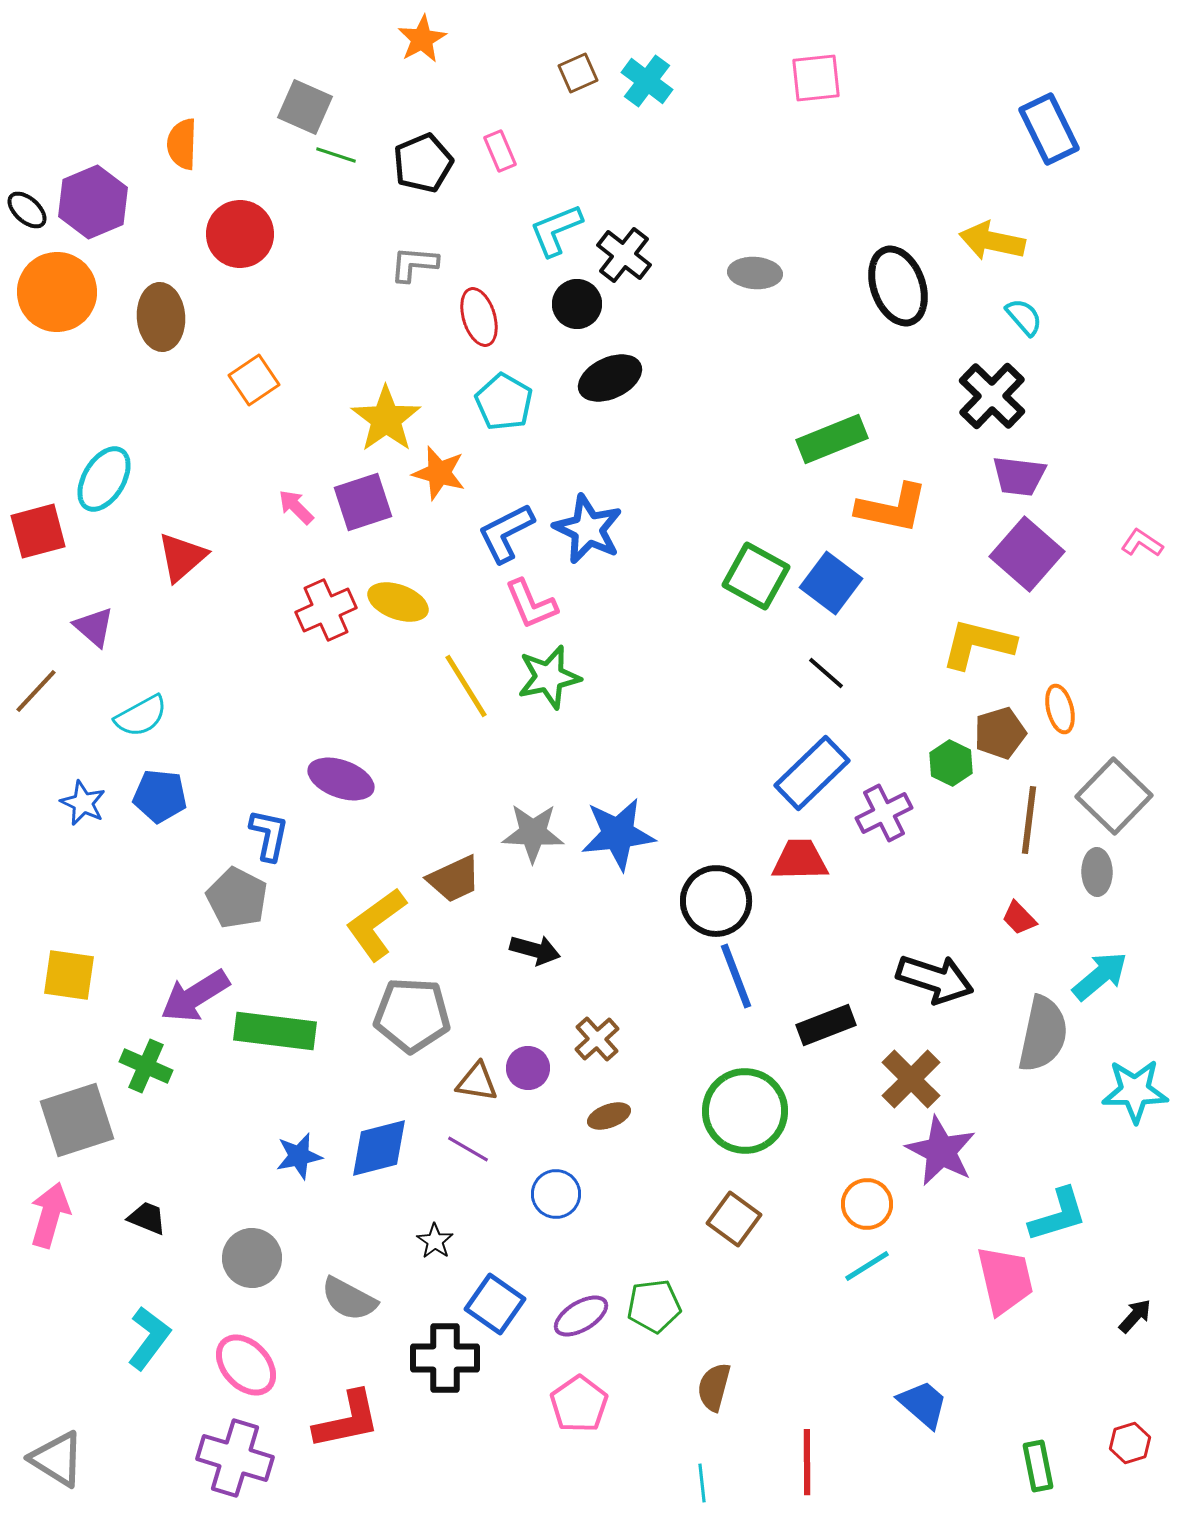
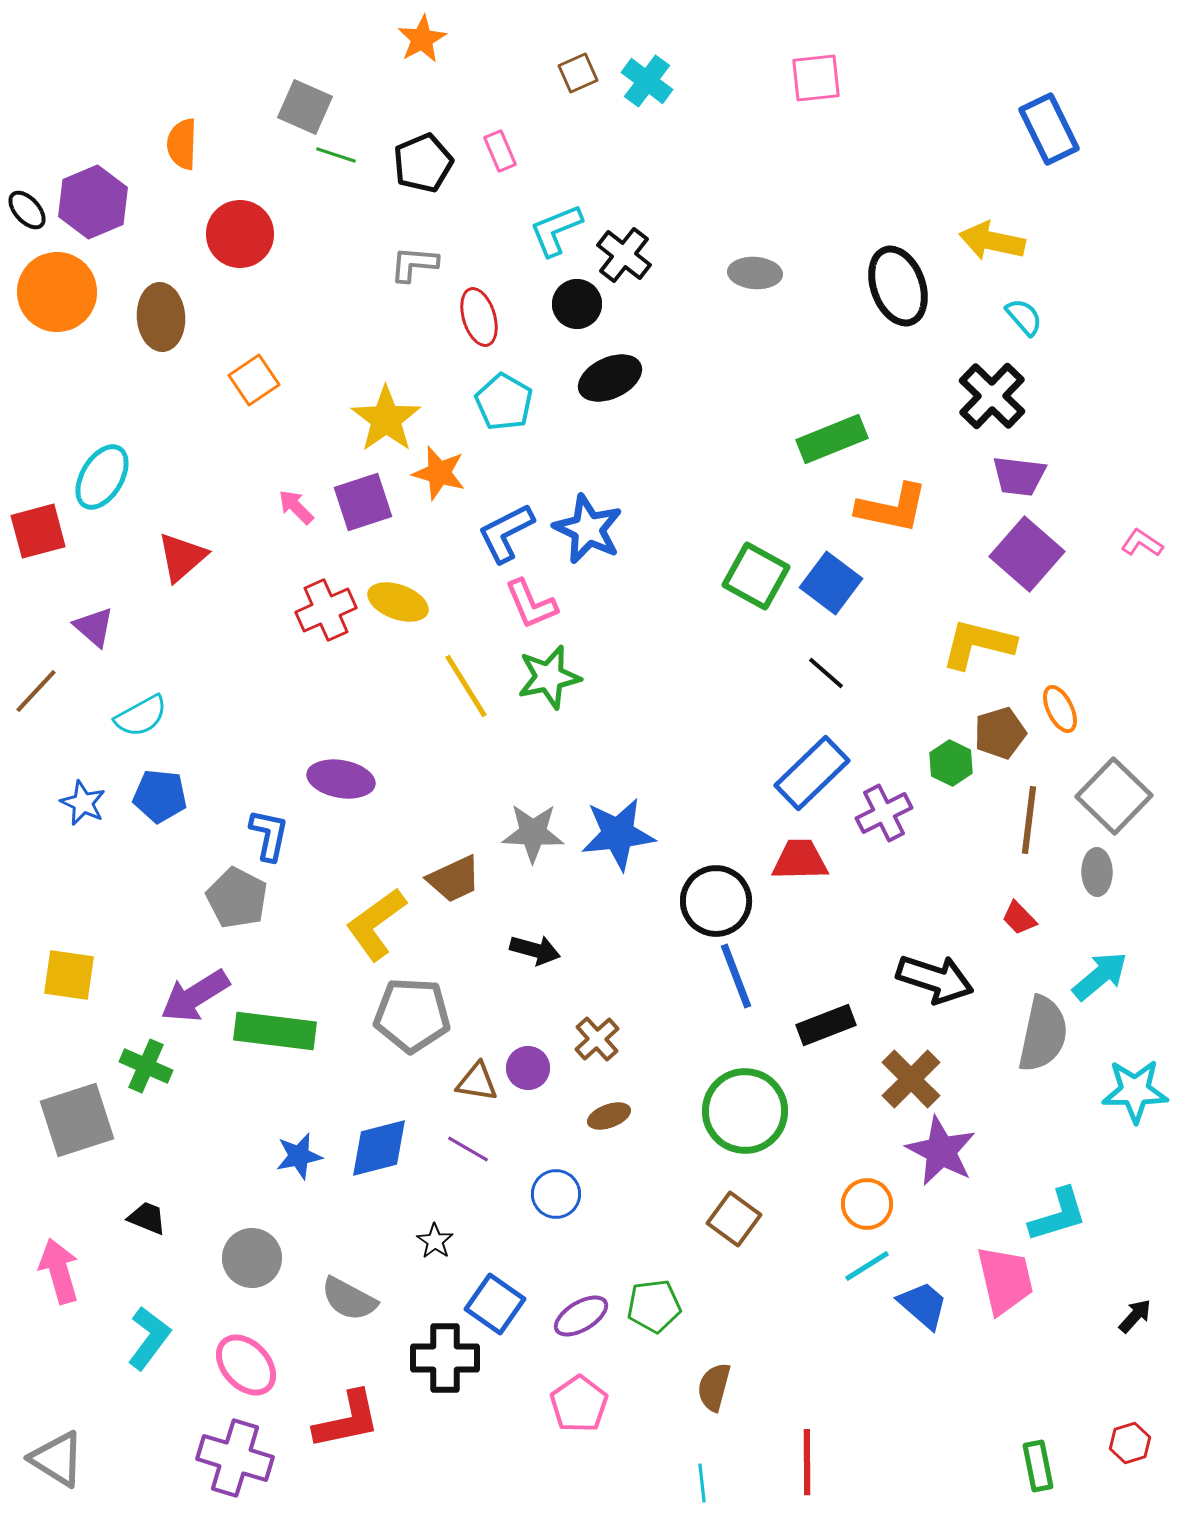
black ellipse at (27, 210): rotated 6 degrees clockwise
cyan ellipse at (104, 479): moved 2 px left, 2 px up
orange ellipse at (1060, 709): rotated 12 degrees counterclockwise
purple ellipse at (341, 779): rotated 10 degrees counterclockwise
pink arrow at (50, 1215): moved 9 px right, 56 px down; rotated 32 degrees counterclockwise
blue trapezoid at (923, 1404): moved 99 px up
